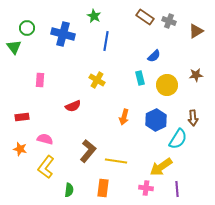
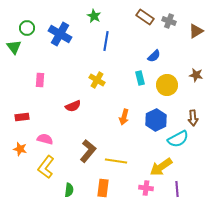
blue cross: moved 3 px left; rotated 15 degrees clockwise
brown star: rotated 16 degrees clockwise
cyan semicircle: rotated 30 degrees clockwise
